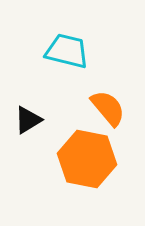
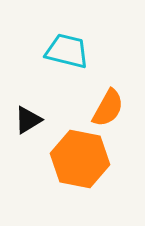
orange semicircle: rotated 69 degrees clockwise
orange hexagon: moved 7 px left
